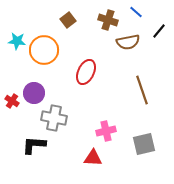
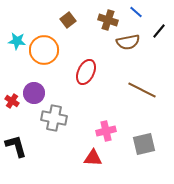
brown line: rotated 44 degrees counterclockwise
black L-shape: moved 18 px left, 1 px down; rotated 70 degrees clockwise
